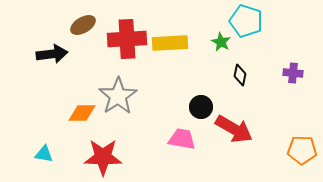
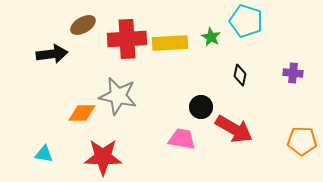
green star: moved 10 px left, 5 px up
gray star: rotated 27 degrees counterclockwise
orange pentagon: moved 9 px up
